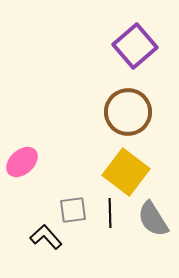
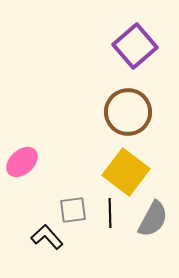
gray semicircle: rotated 120 degrees counterclockwise
black L-shape: moved 1 px right
